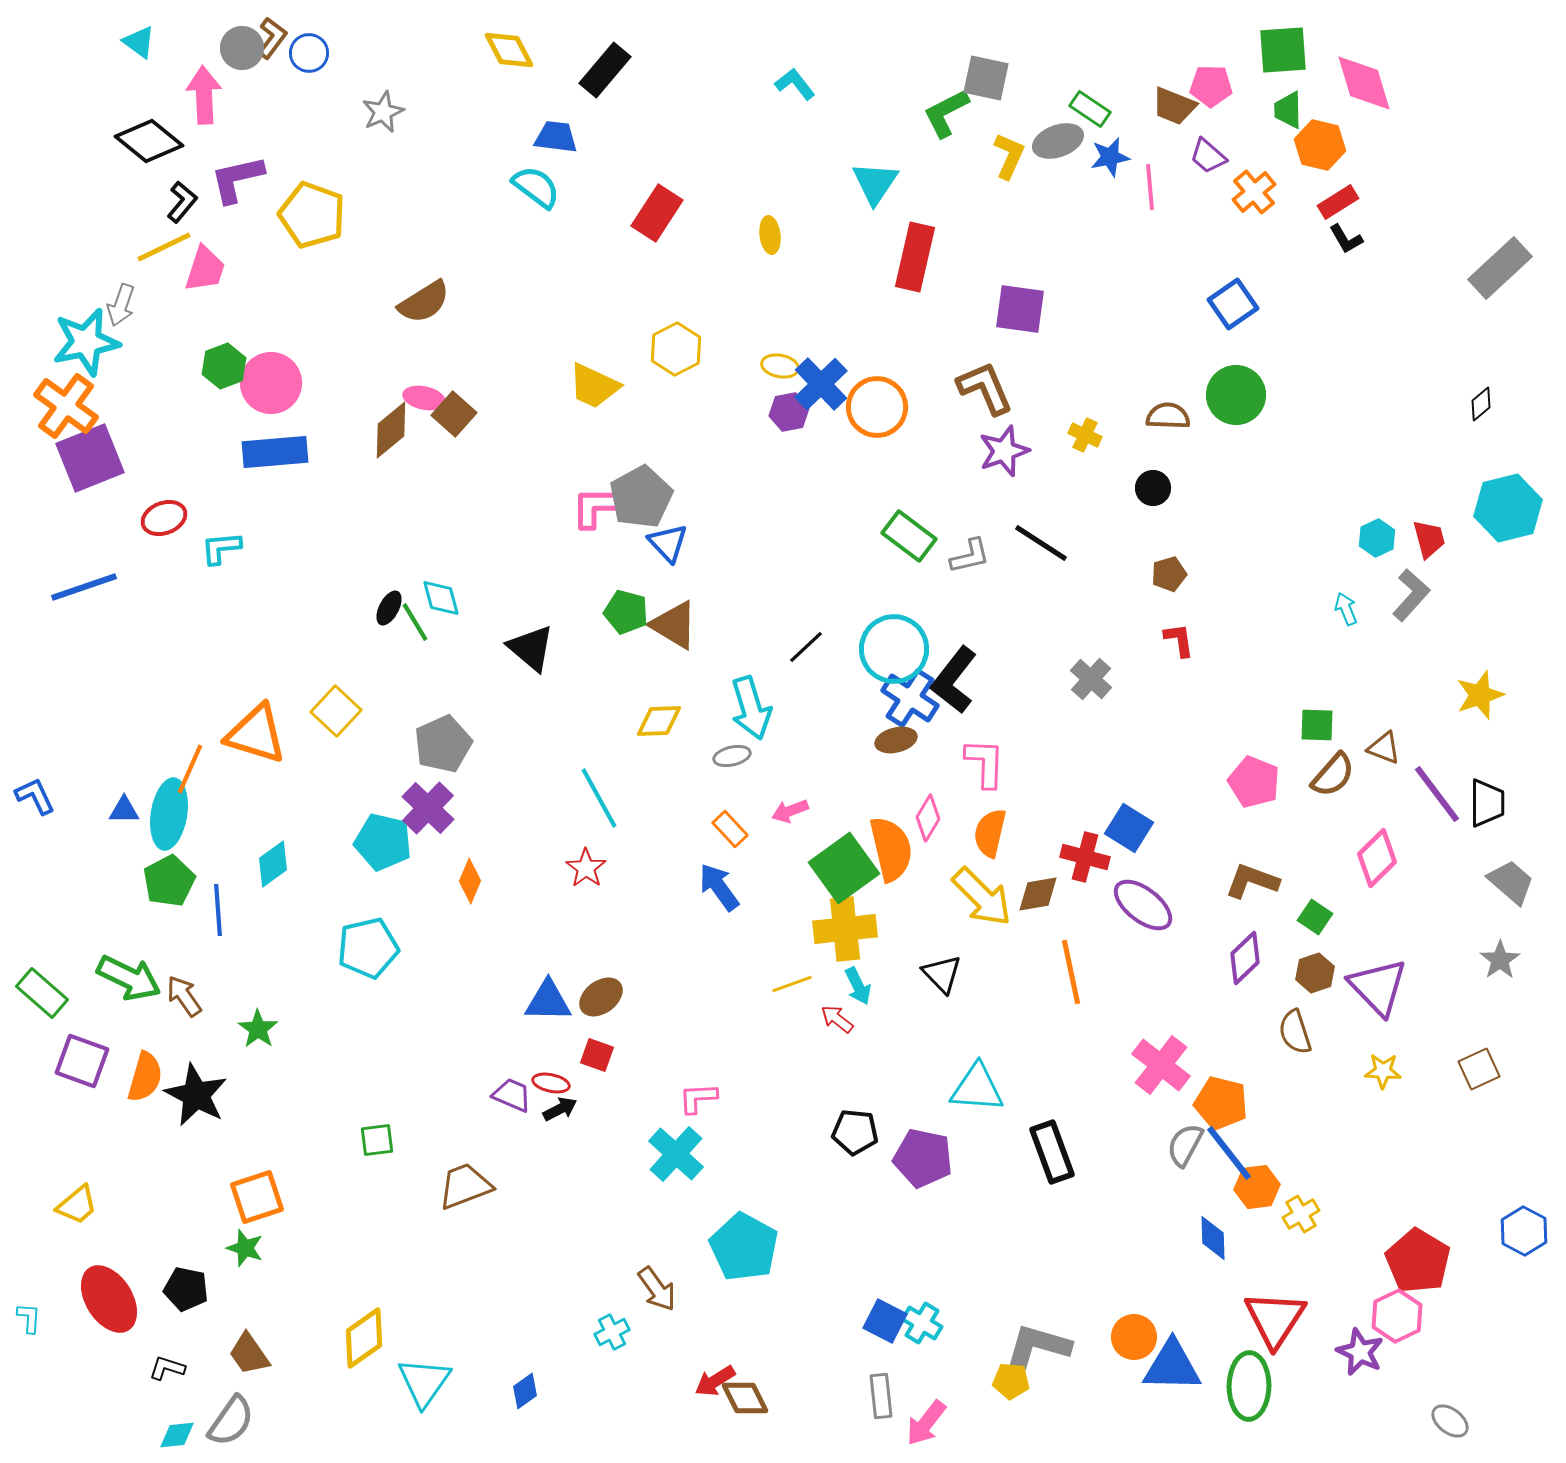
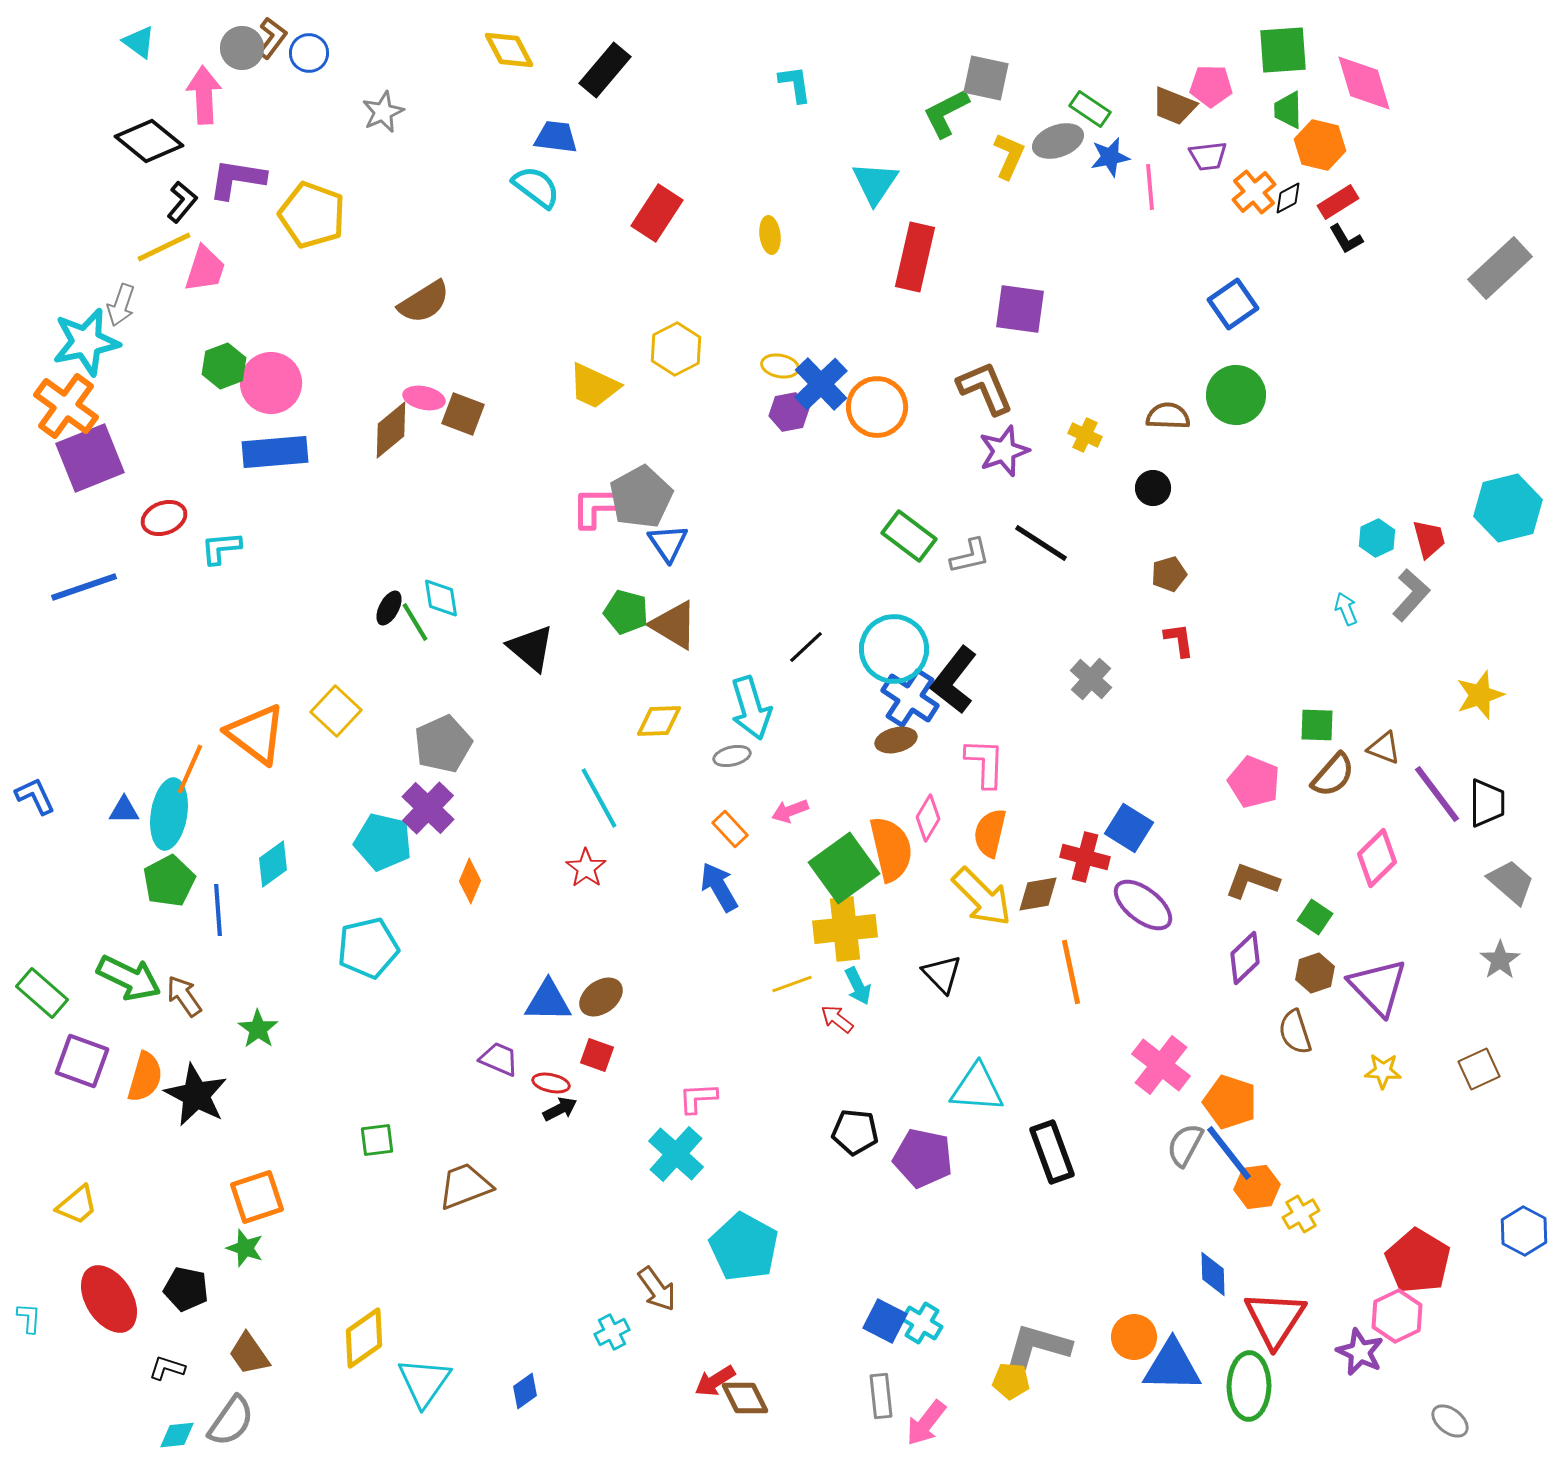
cyan L-shape at (795, 84): rotated 30 degrees clockwise
purple trapezoid at (1208, 156): rotated 48 degrees counterclockwise
purple L-shape at (237, 179): rotated 22 degrees clockwise
black diamond at (1481, 404): moved 193 px left, 206 px up; rotated 12 degrees clockwise
brown square at (454, 414): moved 9 px right; rotated 21 degrees counterclockwise
blue triangle at (668, 543): rotated 9 degrees clockwise
cyan diamond at (441, 598): rotated 6 degrees clockwise
orange triangle at (256, 734): rotated 20 degrees clockwise
blue arrow at (719, 887): rotated 6 degrees clockwise
purple trapezoid at (512, 1095): moved 13 px left, 36 px up
orange pentagon at (1221, 1103): moved 9 px right, 1 px up; rotated 4 degrees clockwise
blue diamond at (1213, 1238): moved 36 px down
